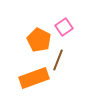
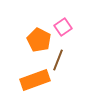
pink square: moved 1 px left
orange rectangle: moved 1 px right, 2 px down
